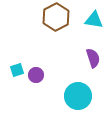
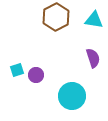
cyan circle: moved 6 px left
